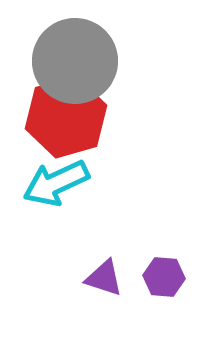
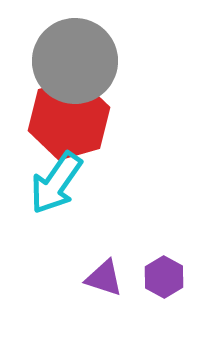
red hexagon: moved 3 px right, 2 px down
cyan arrow: rotated 30 degrees counterclockwise
purple hexagon: rotated 24 degrees clockwise
